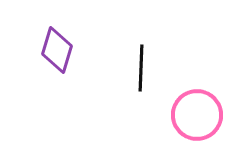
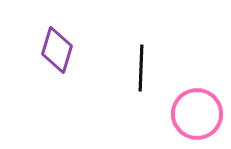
pink circle: moved 1 px up
